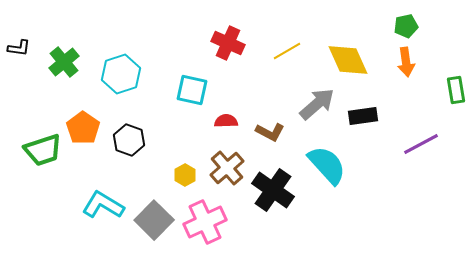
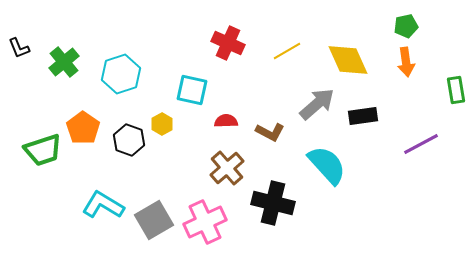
black L-shape: rotated 60 degrees clockwise
yellow hexagon: moved 23 px left, 51 px up
black cross: moved 13 px down; rotated 21 degrees counterclockwise
gray square: rotated 15 degrees clockwise
